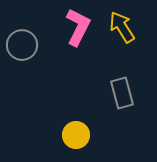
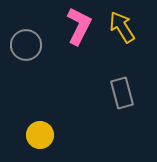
pink L-shape: moved 1 px right, 1 px up
gray circle: moved 4 px right
yellow circle: moved 36 px left
